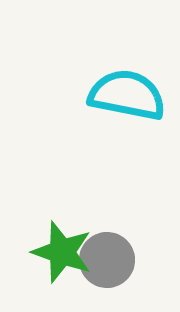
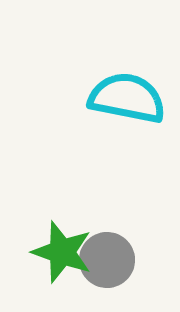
cyan semicircle: moved 3 px down
